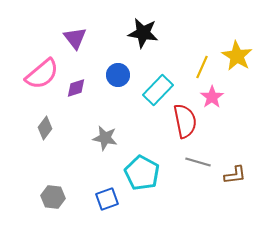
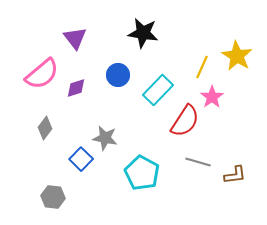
red semicircle: rotated 44 degrees clockwise
blue square: moved 26 px left, 40 px up; rotated 25 degrees counterclockwise
